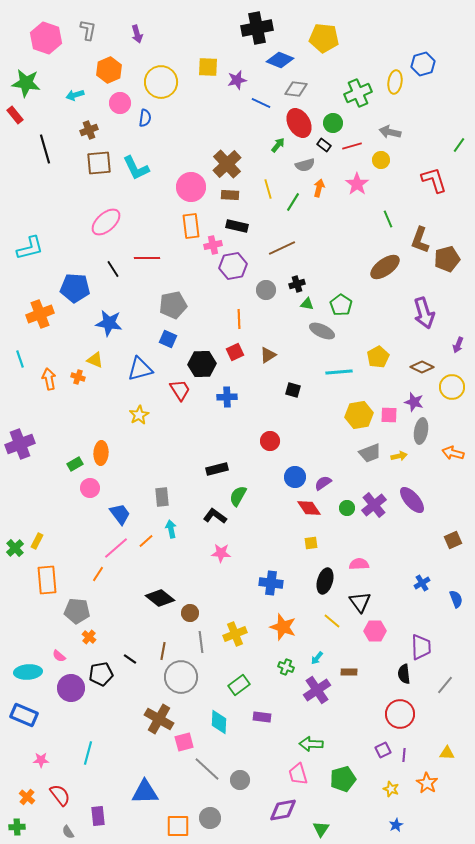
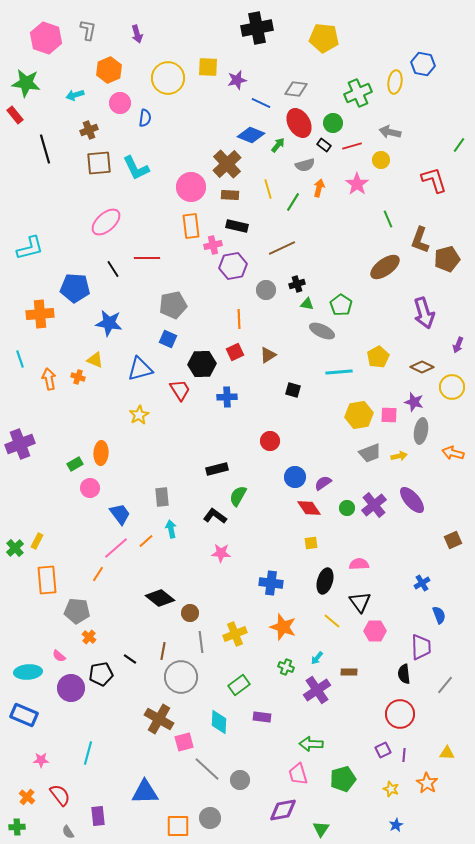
blue diamond at (280, 60): moved 29 px left, 75 px down
blue hexagon at (423, 64): rotated 25 degrees clockwise
yellow circle at (161, 82): moved 7 px right, 4 px up
orange cross at (40, 314): rotated 16 degrees clockwise
blue semicircle at (456, 599): moved 17 px left, 16 px down
